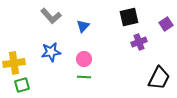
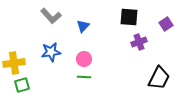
black square: rotated 18 degrees clockwise
